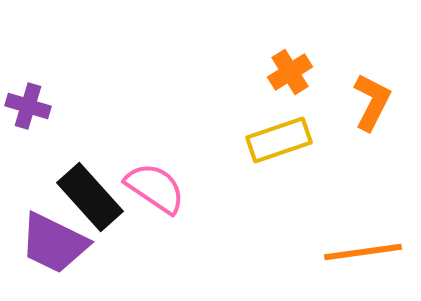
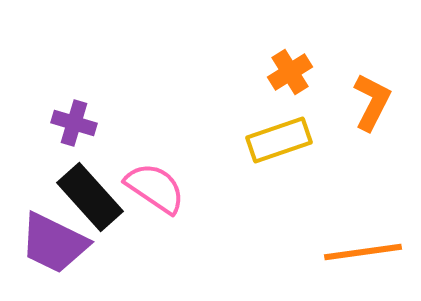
purple cross: moved 46 px right, 17 px down
